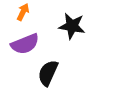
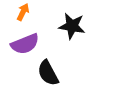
black semicircle: rotated 52 degrees counterclockwise
